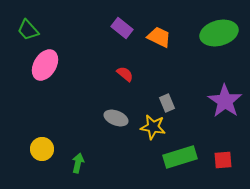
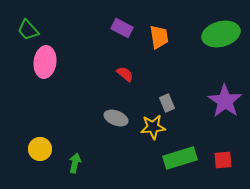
purple rectangle: rotated 10 degrees counterclockwise
green ellipse: moved 2 px right, 1 px down
orange trapezoid: rotated 55 degrees clockwise
pink ellipse: moved 3 px up; rotated 24 degrees counterclockwise
yellow star: rotated 15 degrees counterclockwise
yellow circle: moved 2 px left
green rectangle: moved 1 px down
green arrow: moved 3 px left
